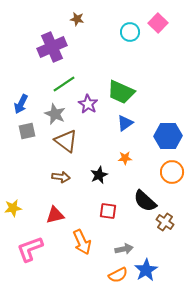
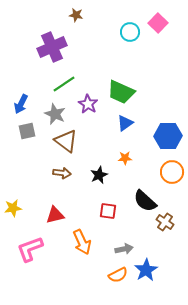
brown star: moved 1 px left, 4 px up
brown arrow: moved 1 px right, 4 px up
